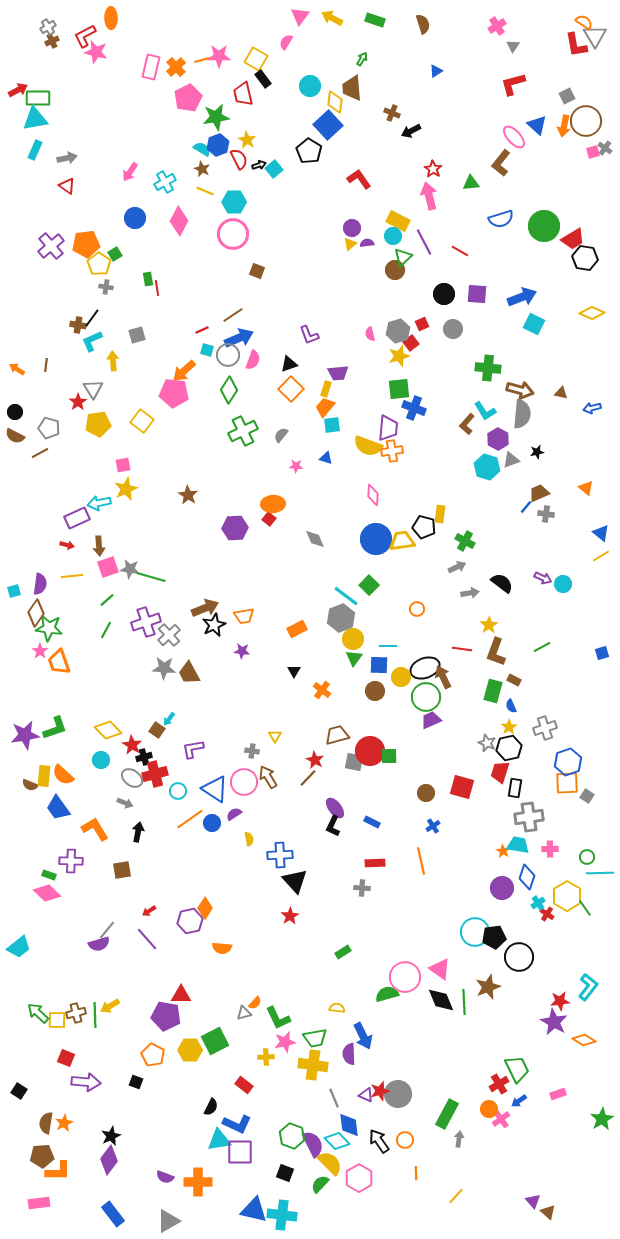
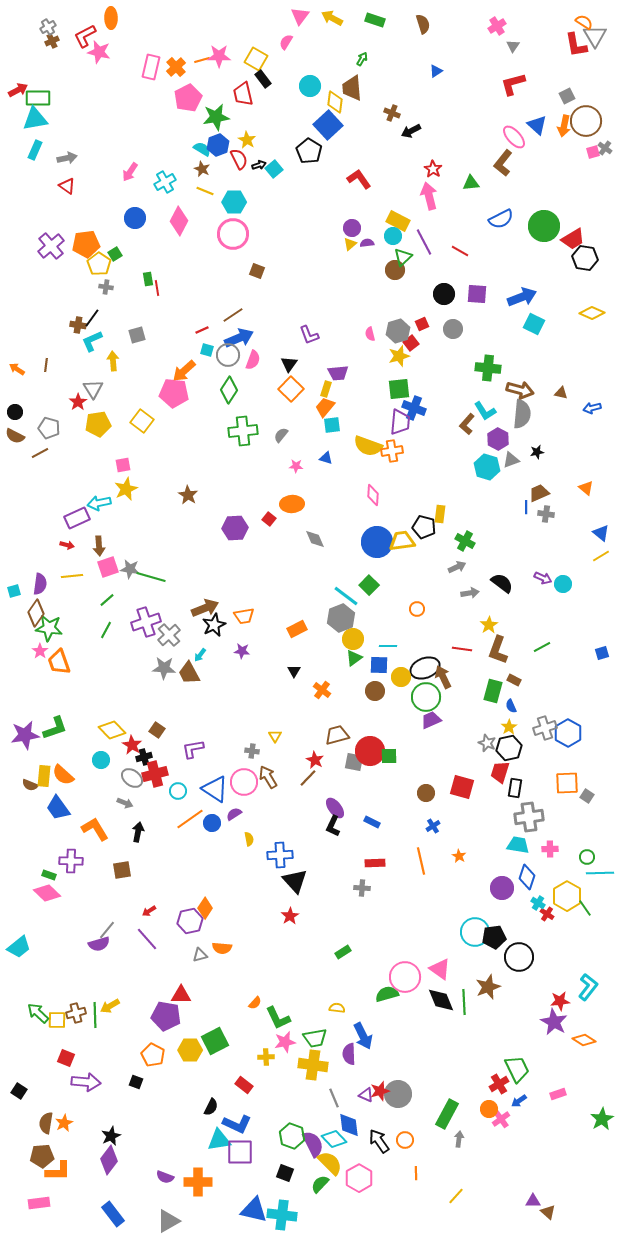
pink star at (96, 52): moved 3 px right
brown L-shape at (501, 163): moved 2 px right
blue semicircle at (501, 219): rotated 10 degrees counterclockwise
black triangle at (289, 364): rotated 36 degrees counterclockwise
purple trapezoid at (388, 428): moved 12 px right, 6 px up
green cross at (243, 431): rotated 20 degrees clockwise
orange ellipse at (273, 504): moved 19 px right
blue line at (526, 507): rotated 40 degrees counterclockwise
blue circle at (376, 539): moved 1 px right, 3 px down
brown L-shape at (496, 652): moved 2 px right, 2 px up
green triangle at (354, 658): rotated 18 degrees clockwise
cyan arrow at (169, 719): moved 31 px right, 64 px up
yellow diamond at (108, 730): moved 4 px right
blue hexagon at (568, 762): moved 29 px up; rotated 12 degrees counterclockwise
orange star at (503, 851): moved 44 px left, 5 px down
cyan cross at (538, 903): rotated 24 degrees counterclockwise
gray triangle at (244, 1013): moved 44 px left, 58 px up
cyan diamond at (337, 1141): moved 3 px left, 2 px up
purple triangle at (533, 1201): rotated 49 degrees counterclockwise
